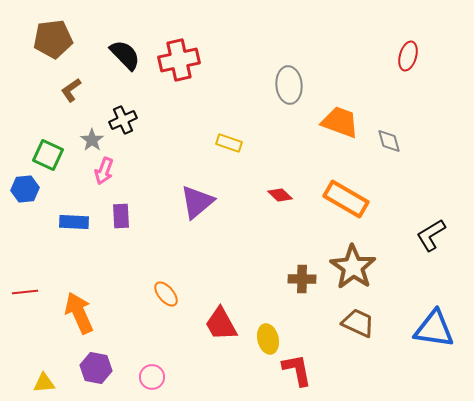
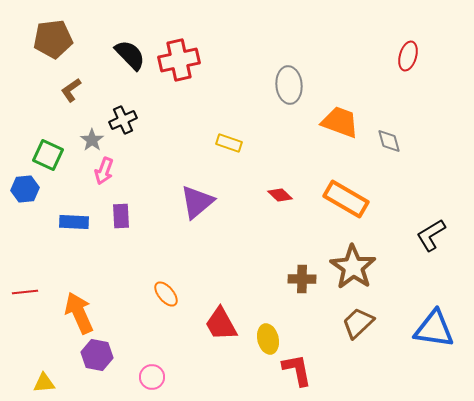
black semicircle: moved 5 px right
brown trapezoid: rotated 68 degrees counterclockwise
purple hexagon: moved 1 px right, 13 px up
